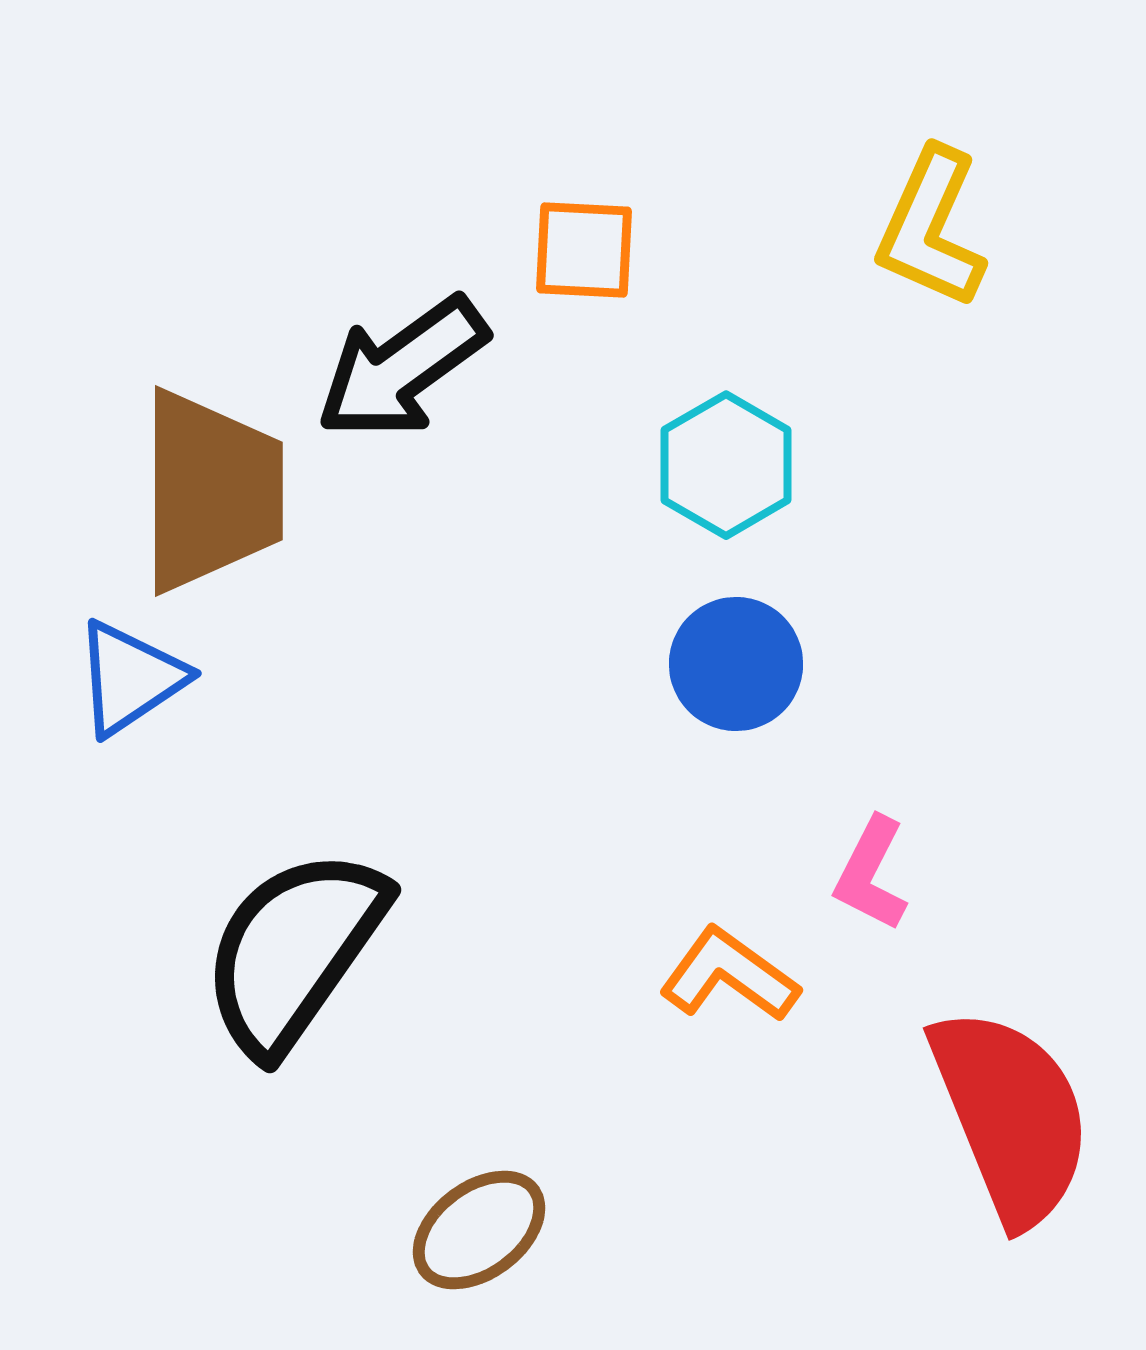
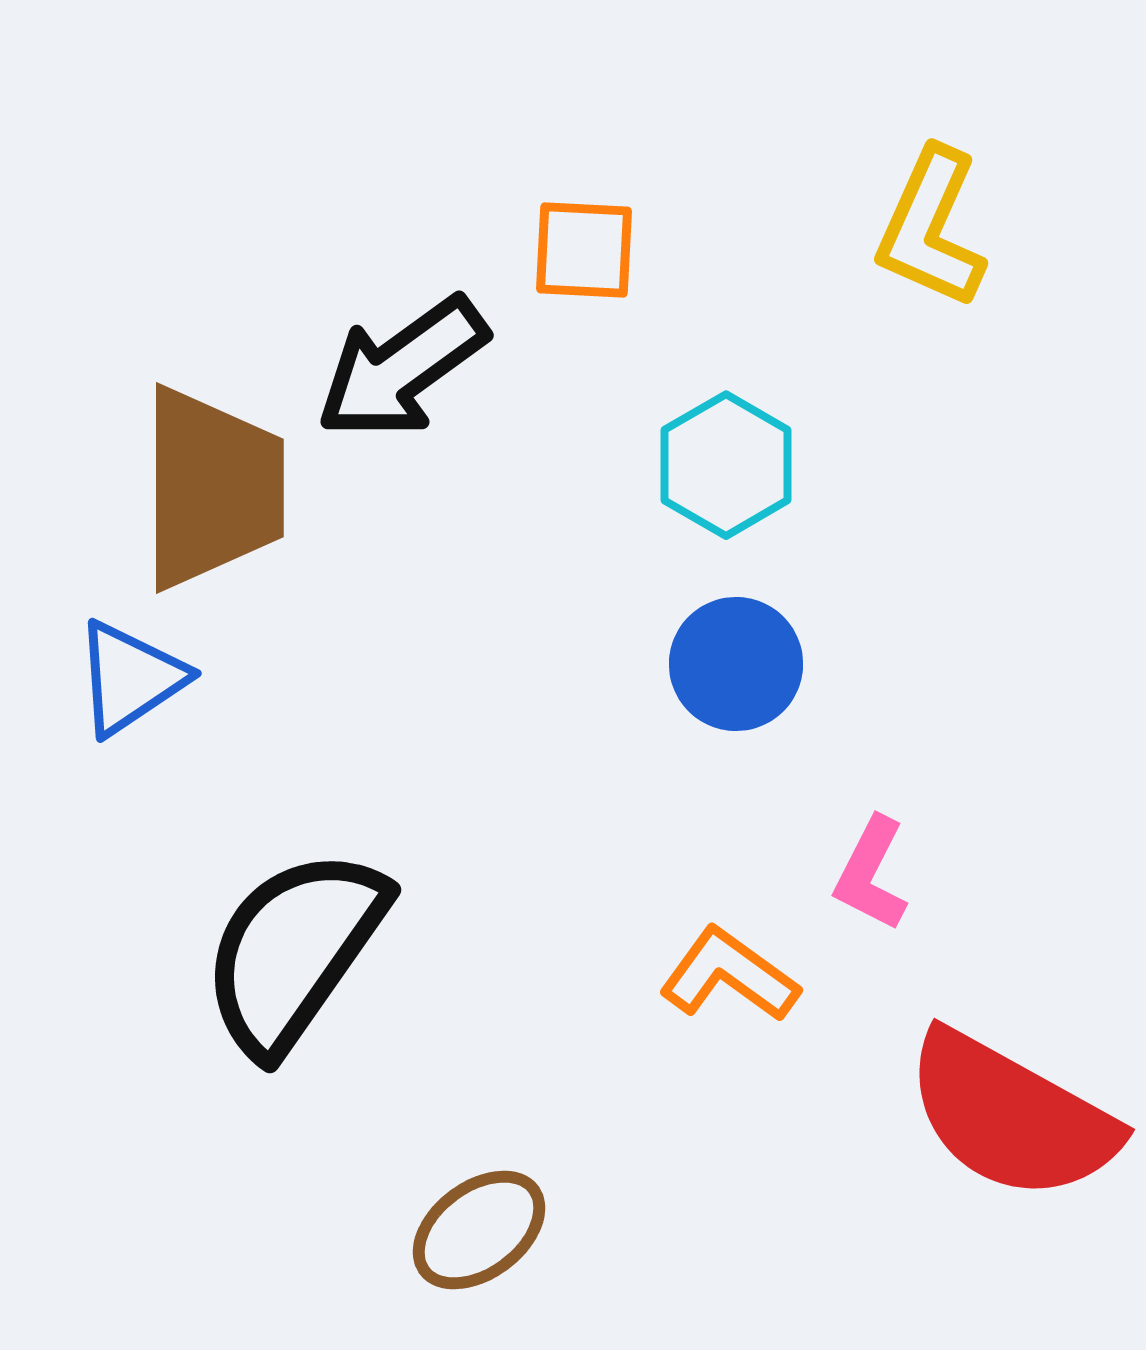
brown trapezoid: moved 1 px right, 3 px up
red semicircle: rotated 141 degrees clockwise
